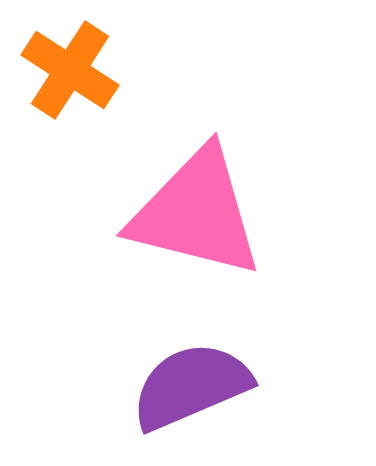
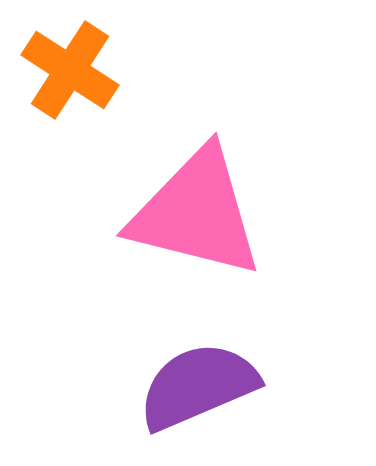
purple semicircle: moved 7 px right
